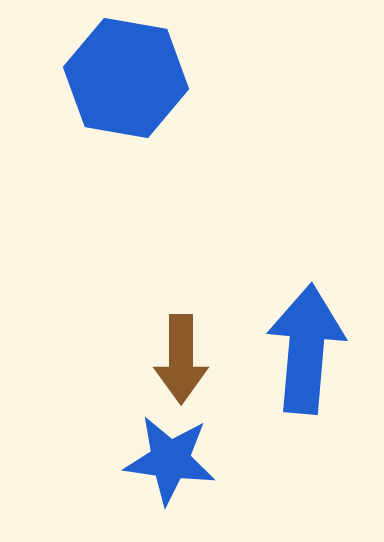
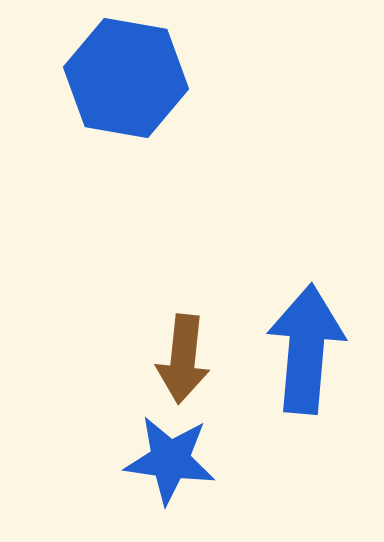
brown arrow: moved 2 px right; rotated 6 degrees clockwise
